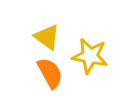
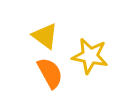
yellow triangle: moved 2 px left, 1 px up
